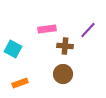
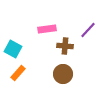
orange rectangle: moved 2 px left, 10 px up; rotated 28 degrees counterclockwise
